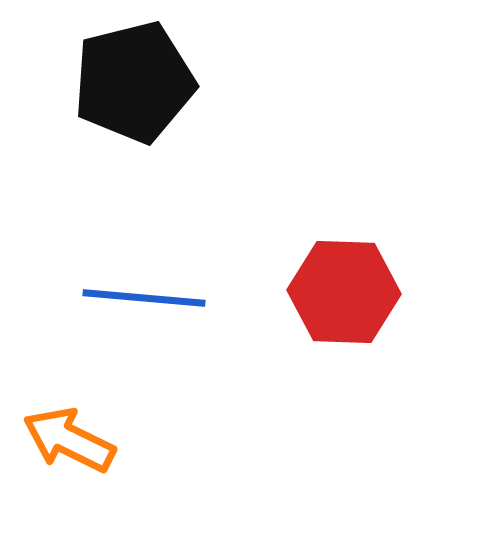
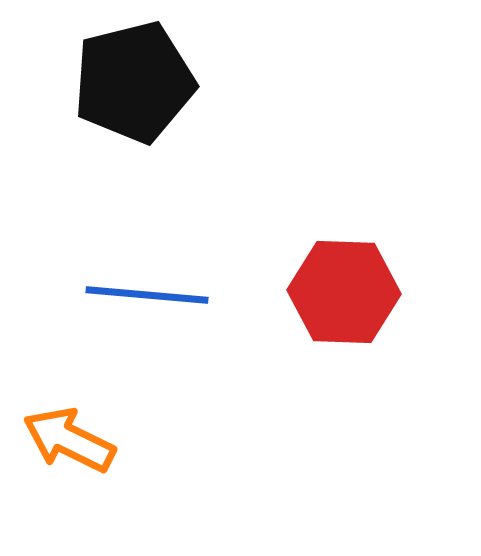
blue line: moved 3 px right, 3 px up
